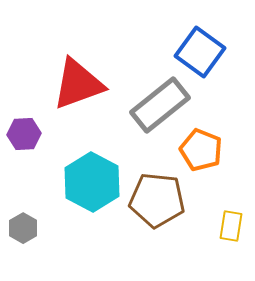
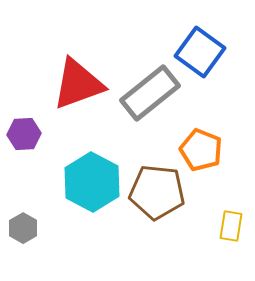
gray rectangle: moved 10 px left, 12 px up
brown pentagon: moved 8 px up
